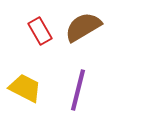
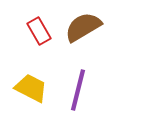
red rectangle: moved 1 px left
yellow trapezoid: moved 6 px right
